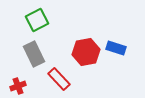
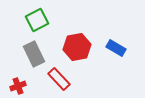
blue rectangle: rotated 12 degrees clockwise
red hexagon: moved 9 px left, 5 px up
